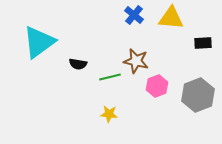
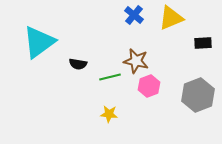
yellow triangle: rotated 28 degrees counterclockwise
pink hexagon: moved 8 px left
